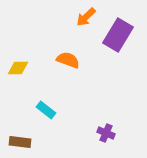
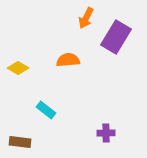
orange arrow: moved 1 px down; rotated 20 degrees counterclockwise
purple rectangle: moved 2 px left, 2 px down
orange semicircle: rotated 25 degrees counterclockwise
yellow diamond: rotated 30 degrees clockwise
purple cross: rotated 24 degrees counterclockwise
